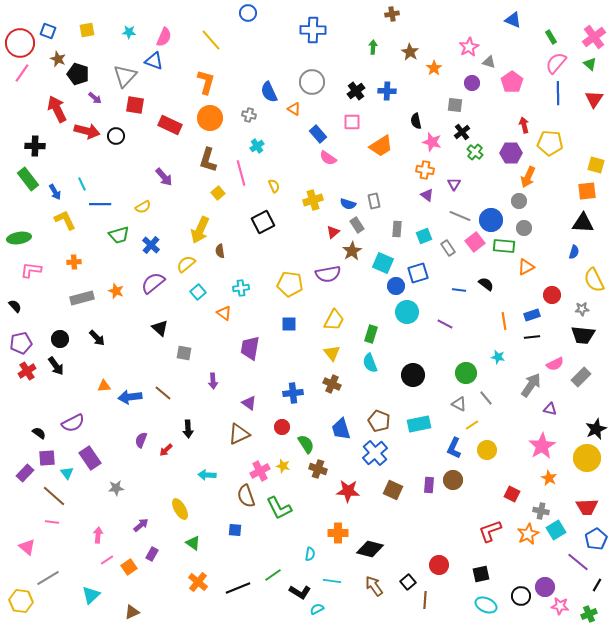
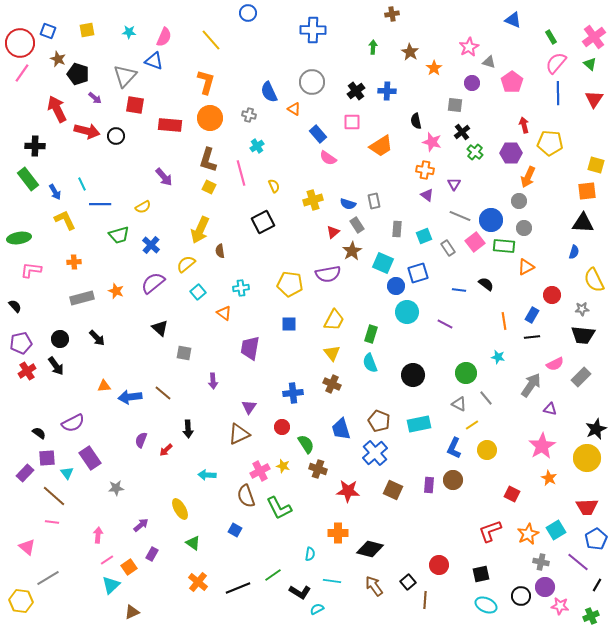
red rectangle at (170, 125): rotated 20 degrees counterclockwise
yellow square at (218, 193): moved 9 px left, 6 px up; rotated 24 degrees counterclockwise
blue rectangle at (532, 315): rotated 42 degrees counterclockwise
purple triangle at (249, 403): moved 4 px down; rotated 28 degrees clockwise
gray cross at (541, 511): moved 51 px down
blue square at (235, 530): rotated 24 degrees clockwise
cyan triangle at (91, 595): moved 20 px right, 10 px up
green cross at (589, 614): moved 2 px right, 2 px down
